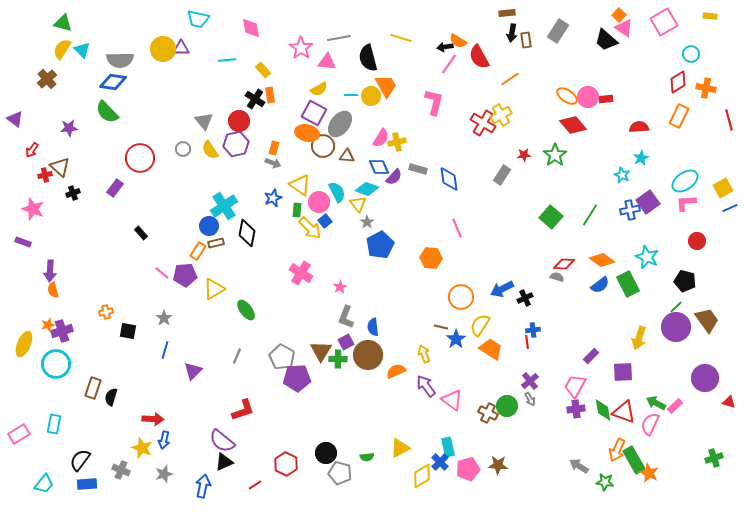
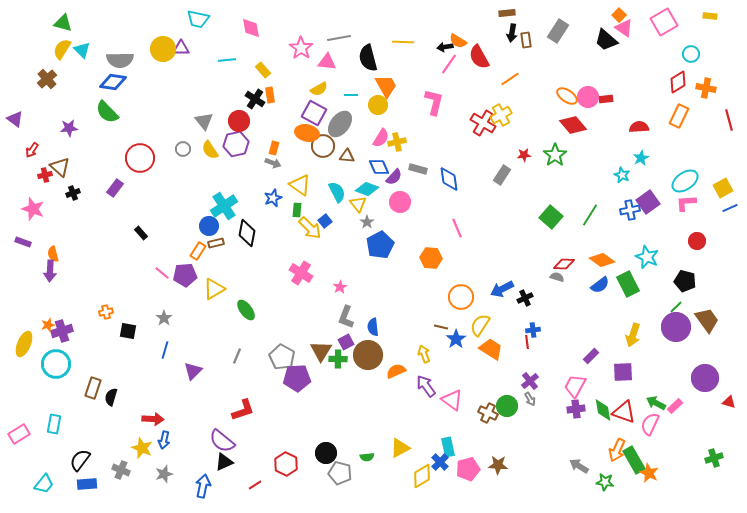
yellow line at (401, 38): moved 2 px right, 4 px down; rotated 15 degrees counterclockwise
yellow circle at (371, 96): moved 7 px right, 9 px down
pink circle at (319, 202): moved 81 px right
orange semicircle at (53, 290): moved 36 px up
yellow arrow at (639, 338): moved 6 px left, 3 px up
